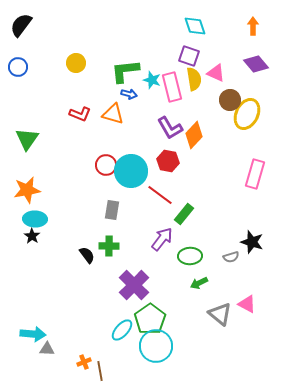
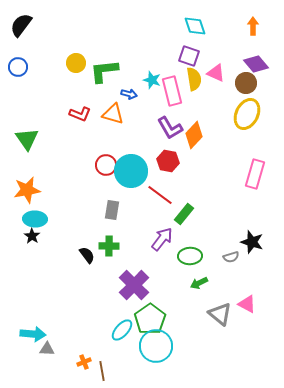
green L-shape at (125, 71): moved 21 px left
pink rectangle at (172, 87): moved 4 px down
brown circle at (230, 100): moved 16 px right, 17 px up
green triangle at (27, 139): rotated 10 degrees counterclockwise
brown line at (100, 371): moved 2 px right
